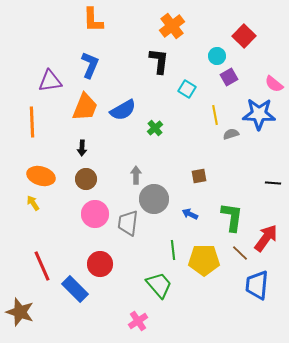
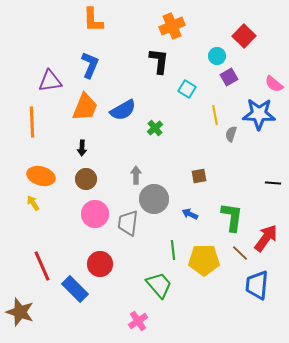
orange cross: rotated 15 degrees clockwise
gray semicircle: rotated 56 degrees counterclockwise
